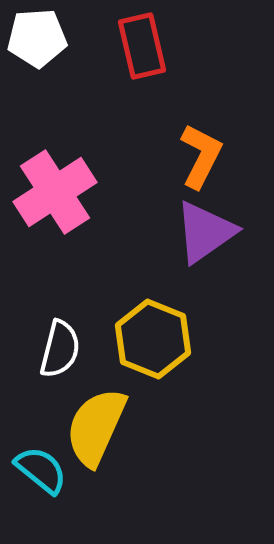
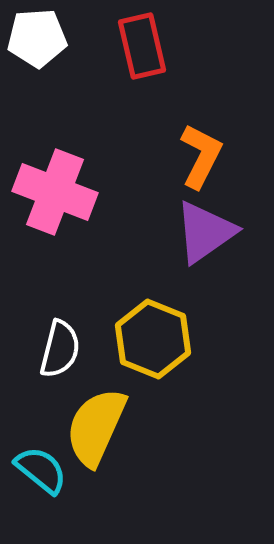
pink cross: rotated 36 degrees counterclockwise
